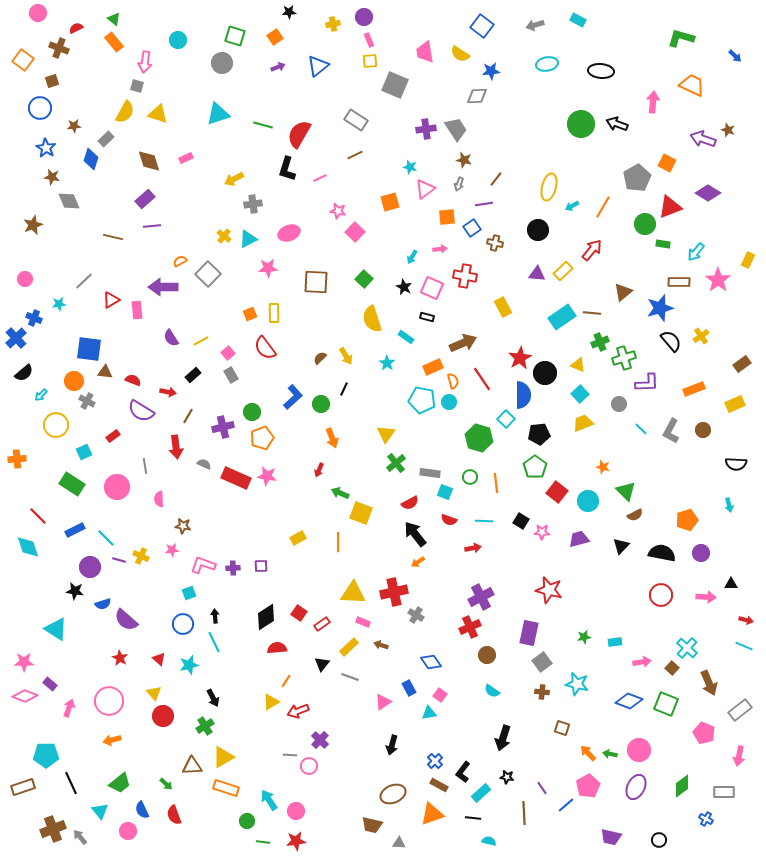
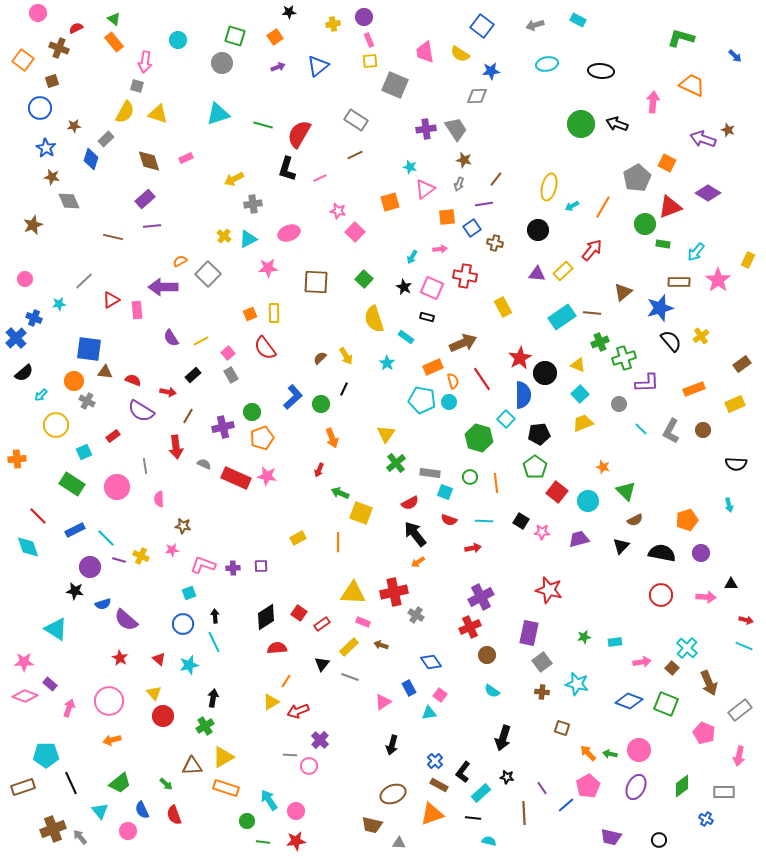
yellow semicircle at (372, 319): moved 2 px right
brown semicircle at (635, 515): moved 5 px down
black arrow at (213, 698): rotated 144 degrees counterclockwise
